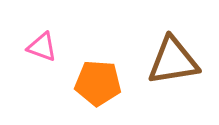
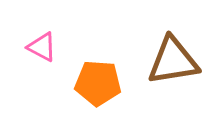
pink triangle: rotated 8 degrees clockwise
